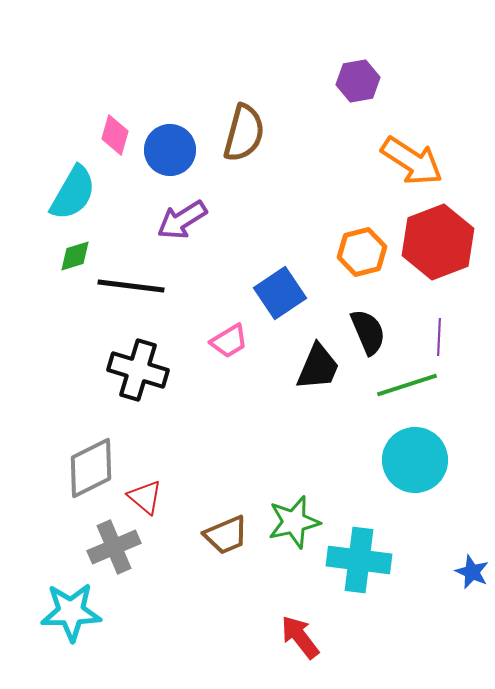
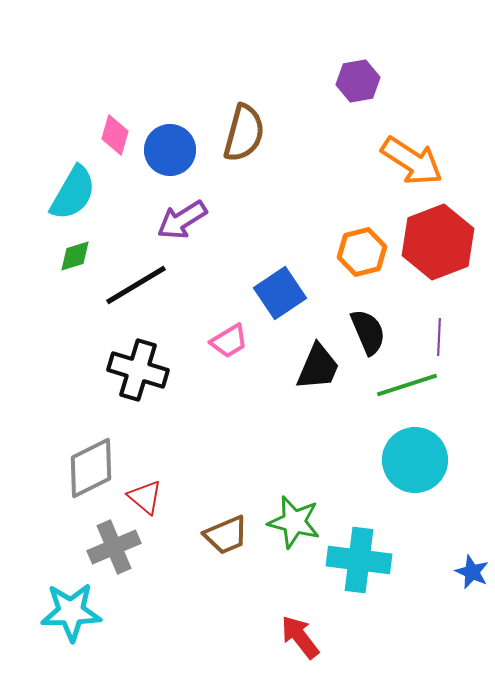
black line: moved 5 px right, 1 px up; rotated 38 degrees counterclockwise
green star: rotated 28 degrees clockwise
